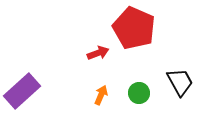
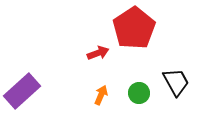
red pentagon: rotated 15 degrees clockwise
black trapezoid: moved 4 px left
